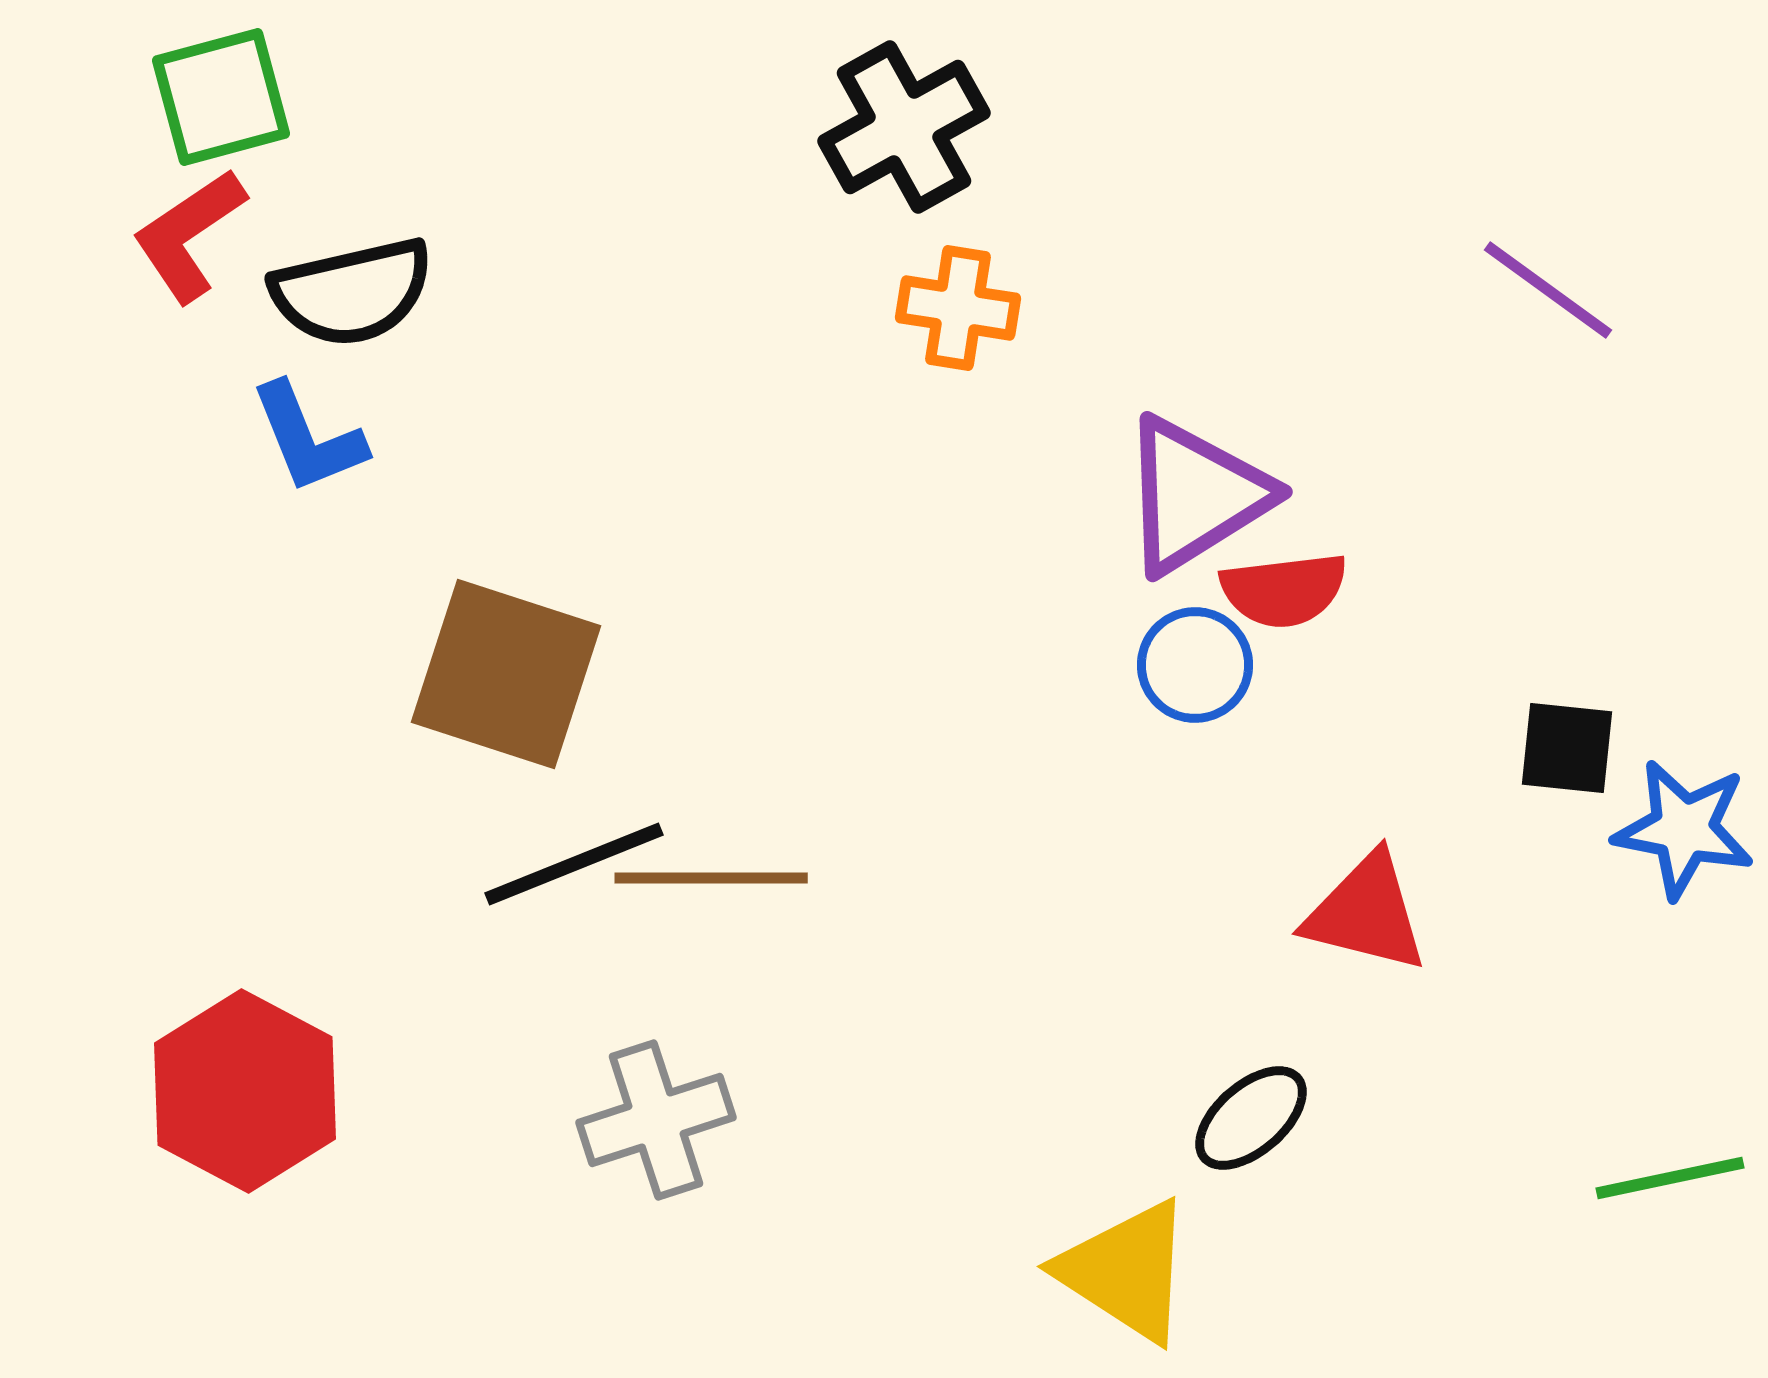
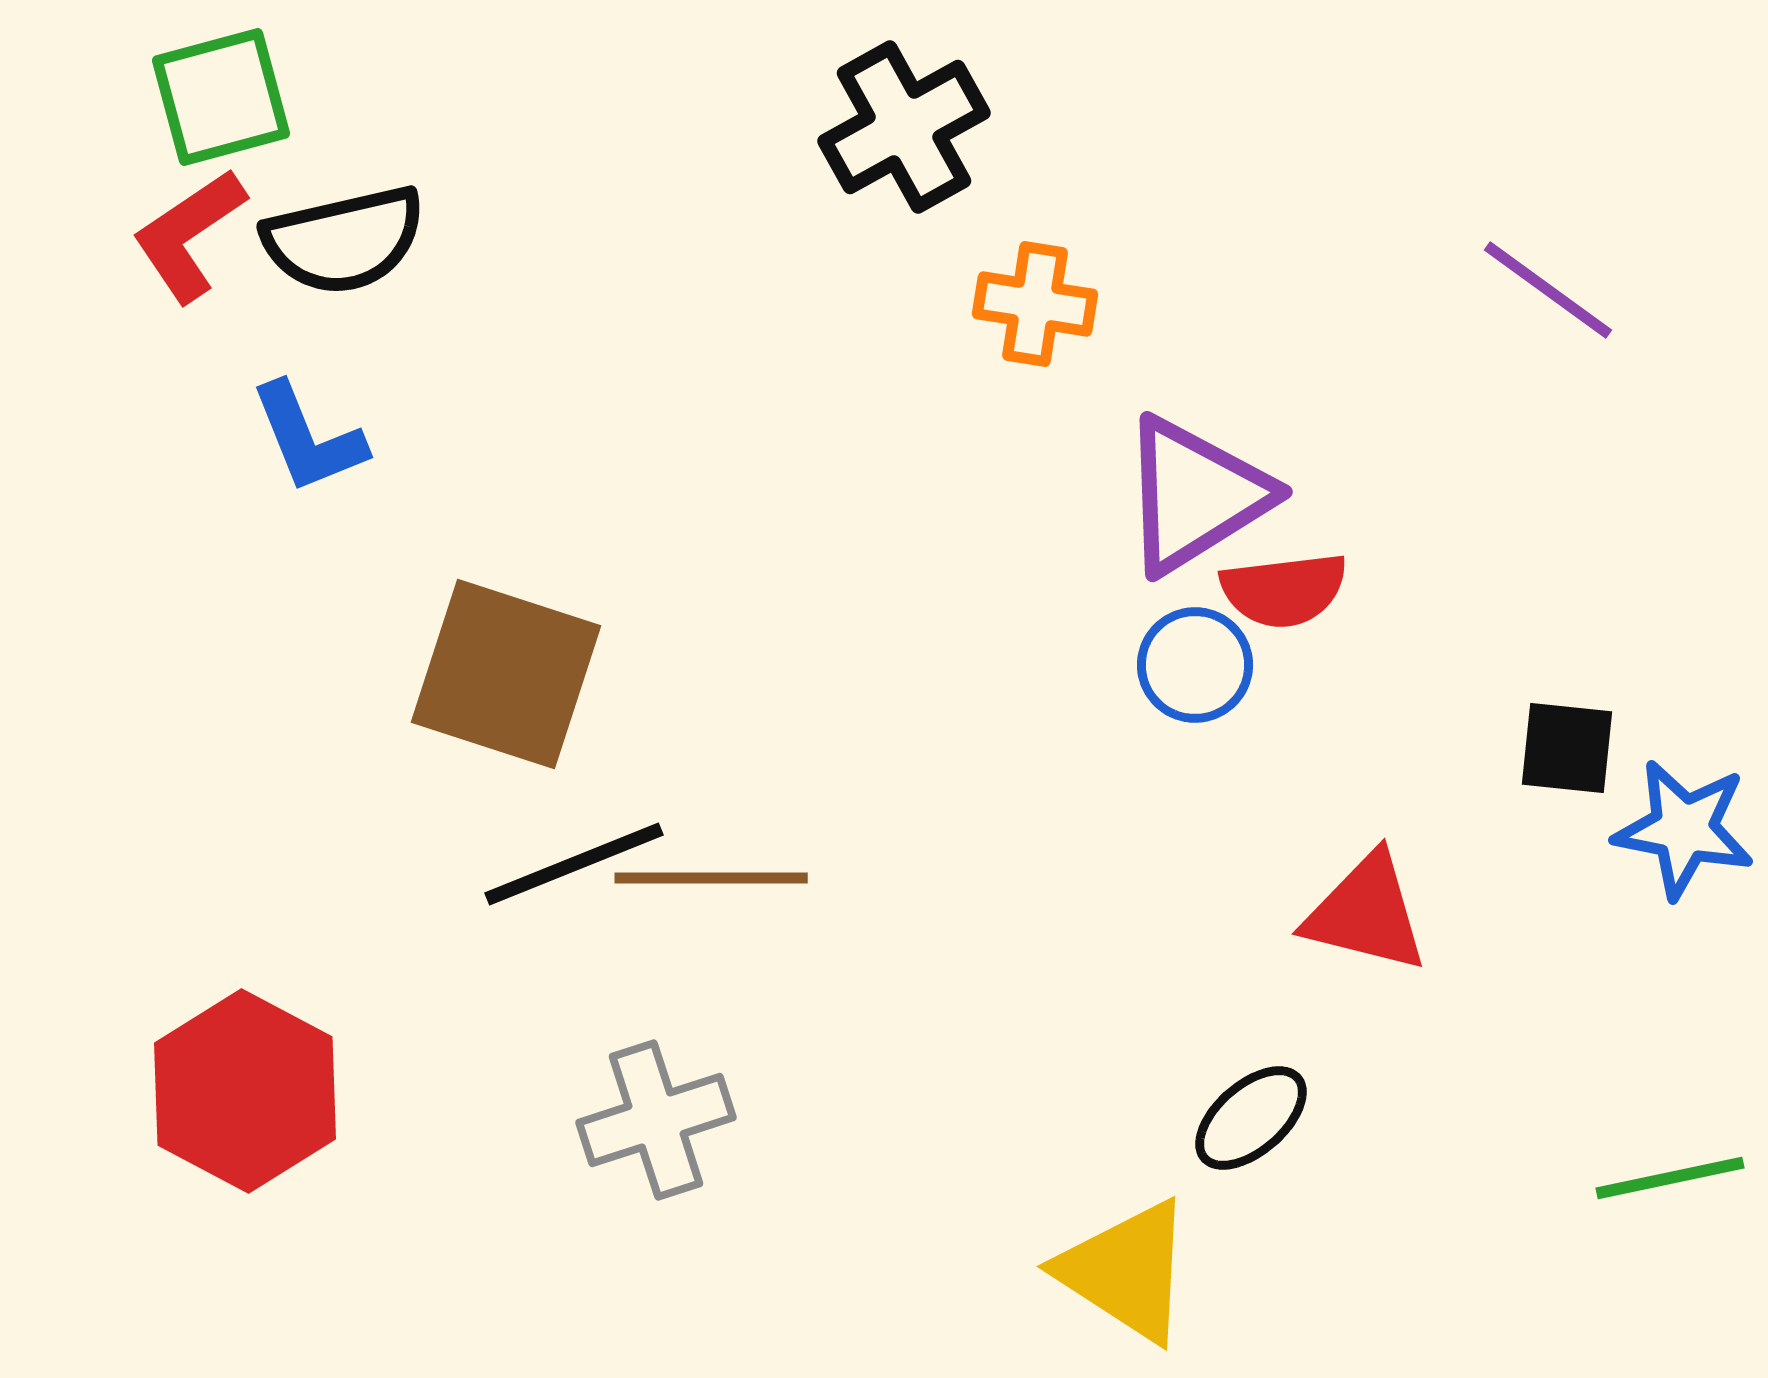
black semicircle: moved 8 px left, 52 px up
orange cross: moved 77 px right, 4 px up
